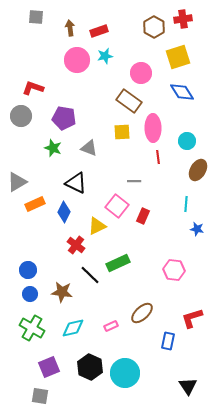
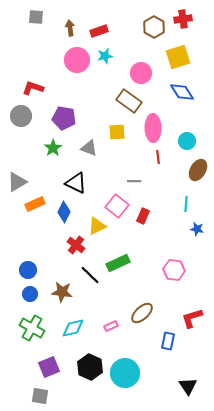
yellow square at (122, 132): moved 5 px left
green star at (53, 148): rotated 18 degrees clockwise
